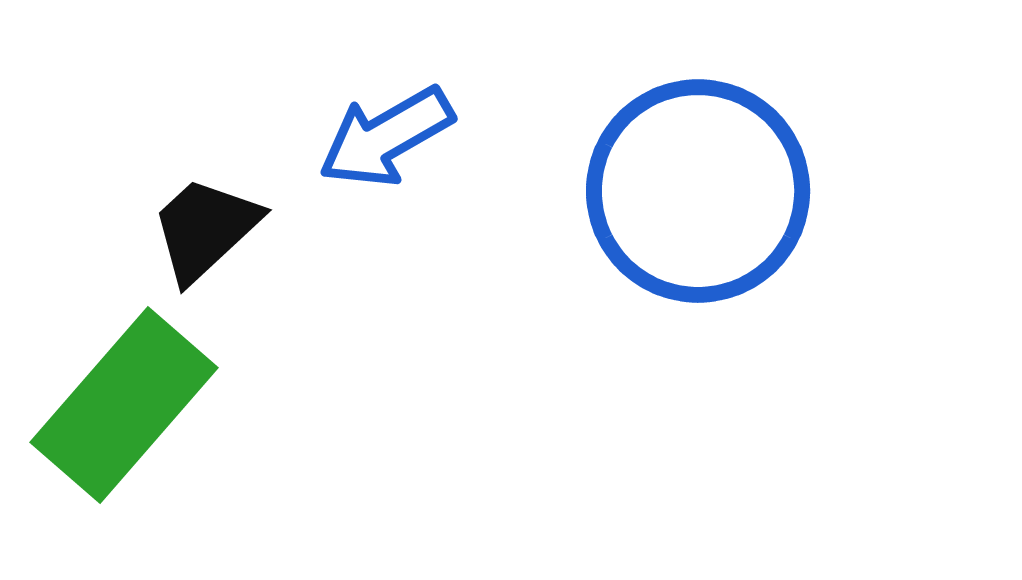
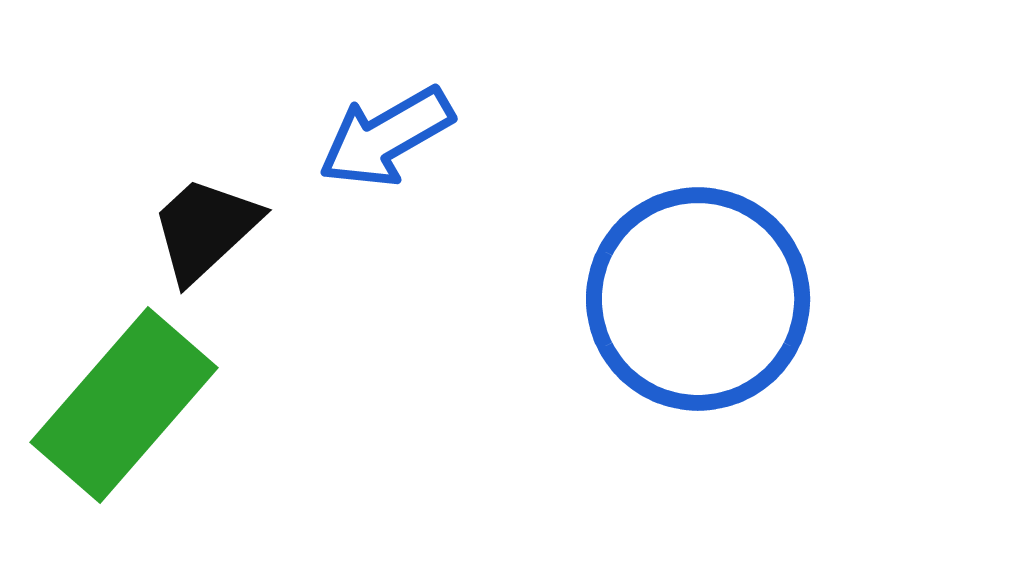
blue circle: moved 108 px down
